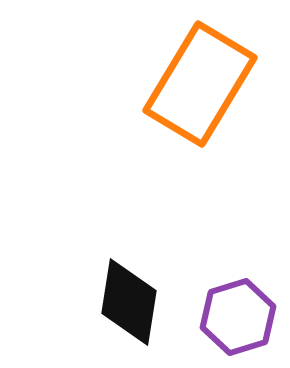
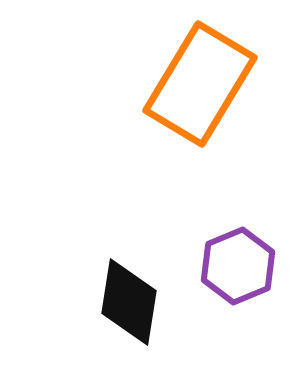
purple hexagon: moved 51 px up; rotated 6 degrees counterclockwise
